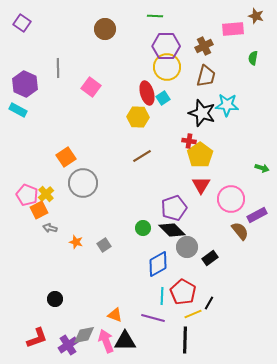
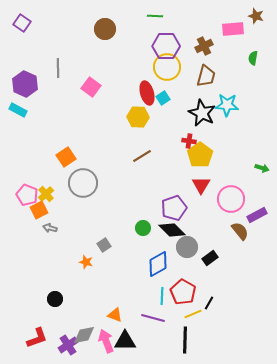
black star at (202, 113): rotated 8 degrees clockwise
orange star at (76, 242): moved 10 px right, 20 px down
